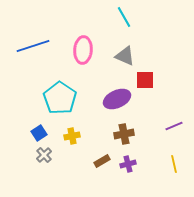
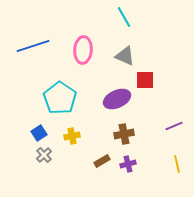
yellow line: moved 3 px right
